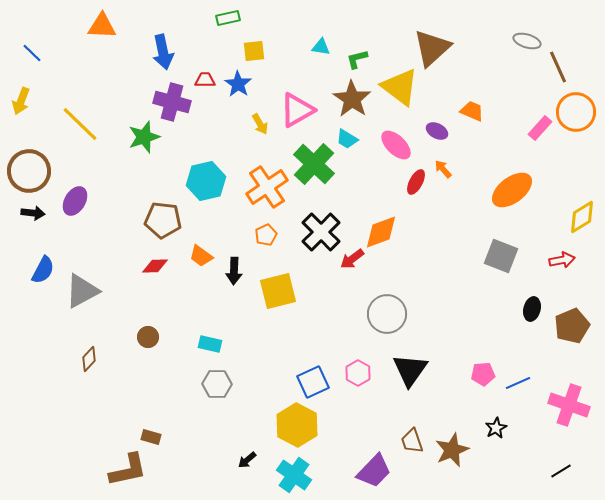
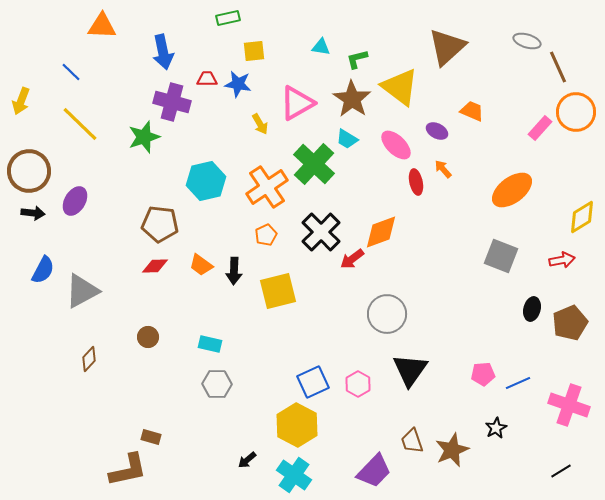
brown triangle at (432, 48): moved 15 px right, 1 px up
blue line at (32, 53): moved 39 px right, 19 px down
red trapezoid at (205, 80): moved 2 px right, 1 px up
blue star at (238, 84): rotated 24 degrees counterclockwise
pink triangle at (297, 110): moved 7 px up
red ellipse at (416, 182): rotated 40 degrees counterclockwise
brown pentagon at (163, 220): moved 3 px left, 4 px down
orange trapezoid at (201, 256): moved 9 px down
brown pentagon at (572, 326): moved 2 px left, 3 px up
pink hexagon at (358, 373): moved 11 px down
